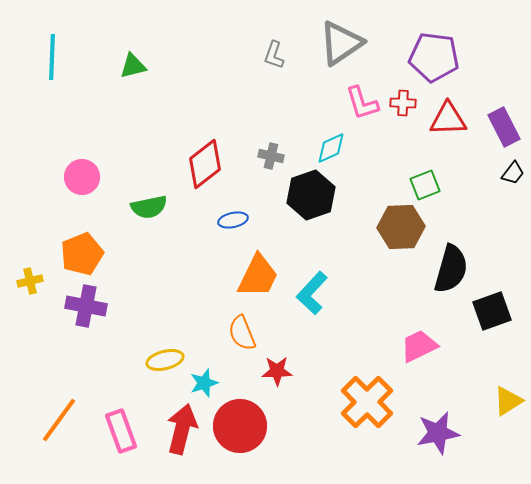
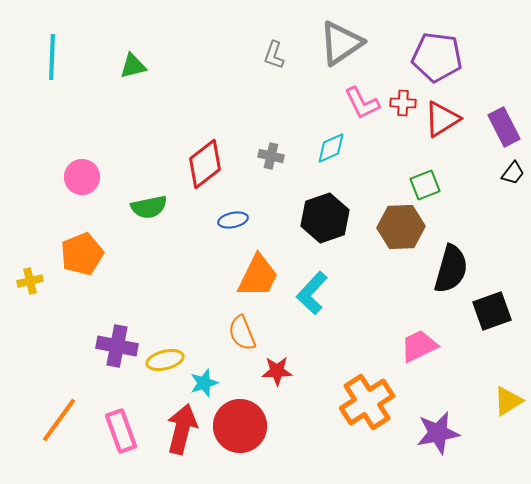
purple pentagon: moved 3 px right
pink L-shape: rotated 9 degrees counterclockwise
red triangle: moved 6 px left; rotated 30 degrees counterclockwise
black hexagon: moved 14 px right, 23 px down
purple cross: moved 31 px right, 40 px down
orange cross: rotated 12 degrees clockwise
